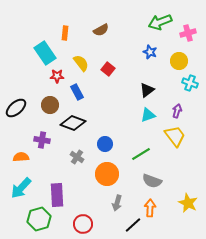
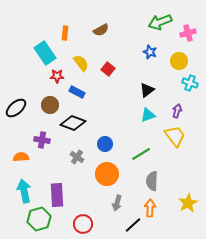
blue rectangle: rotated 35 degrees counterclockwise
gray semicircle: rotated 72 degrees clockwise
cyan arrow: moved 3 px right, 3 px down; rotated 125 degrees clockwise
yellow star: rotated 18 degrees clockwise
